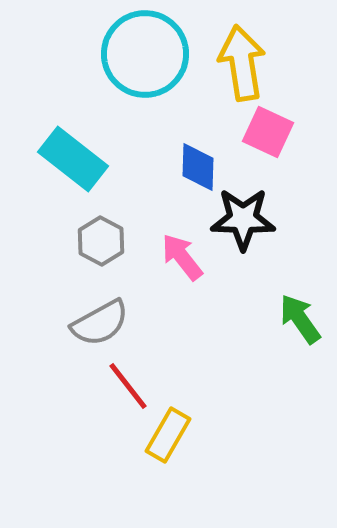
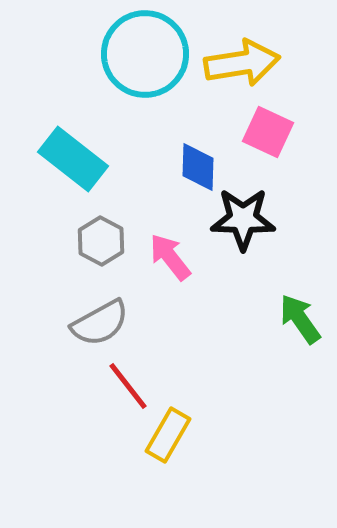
yellow arrow: rotated 90 degrees clockwise
pink arrow: moved 12 px left
